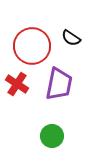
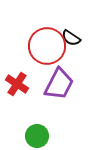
red circle: moved 15 px right
purple trapezoid: rotated 16 degrees clockwise
green circle: moved 15 px left
